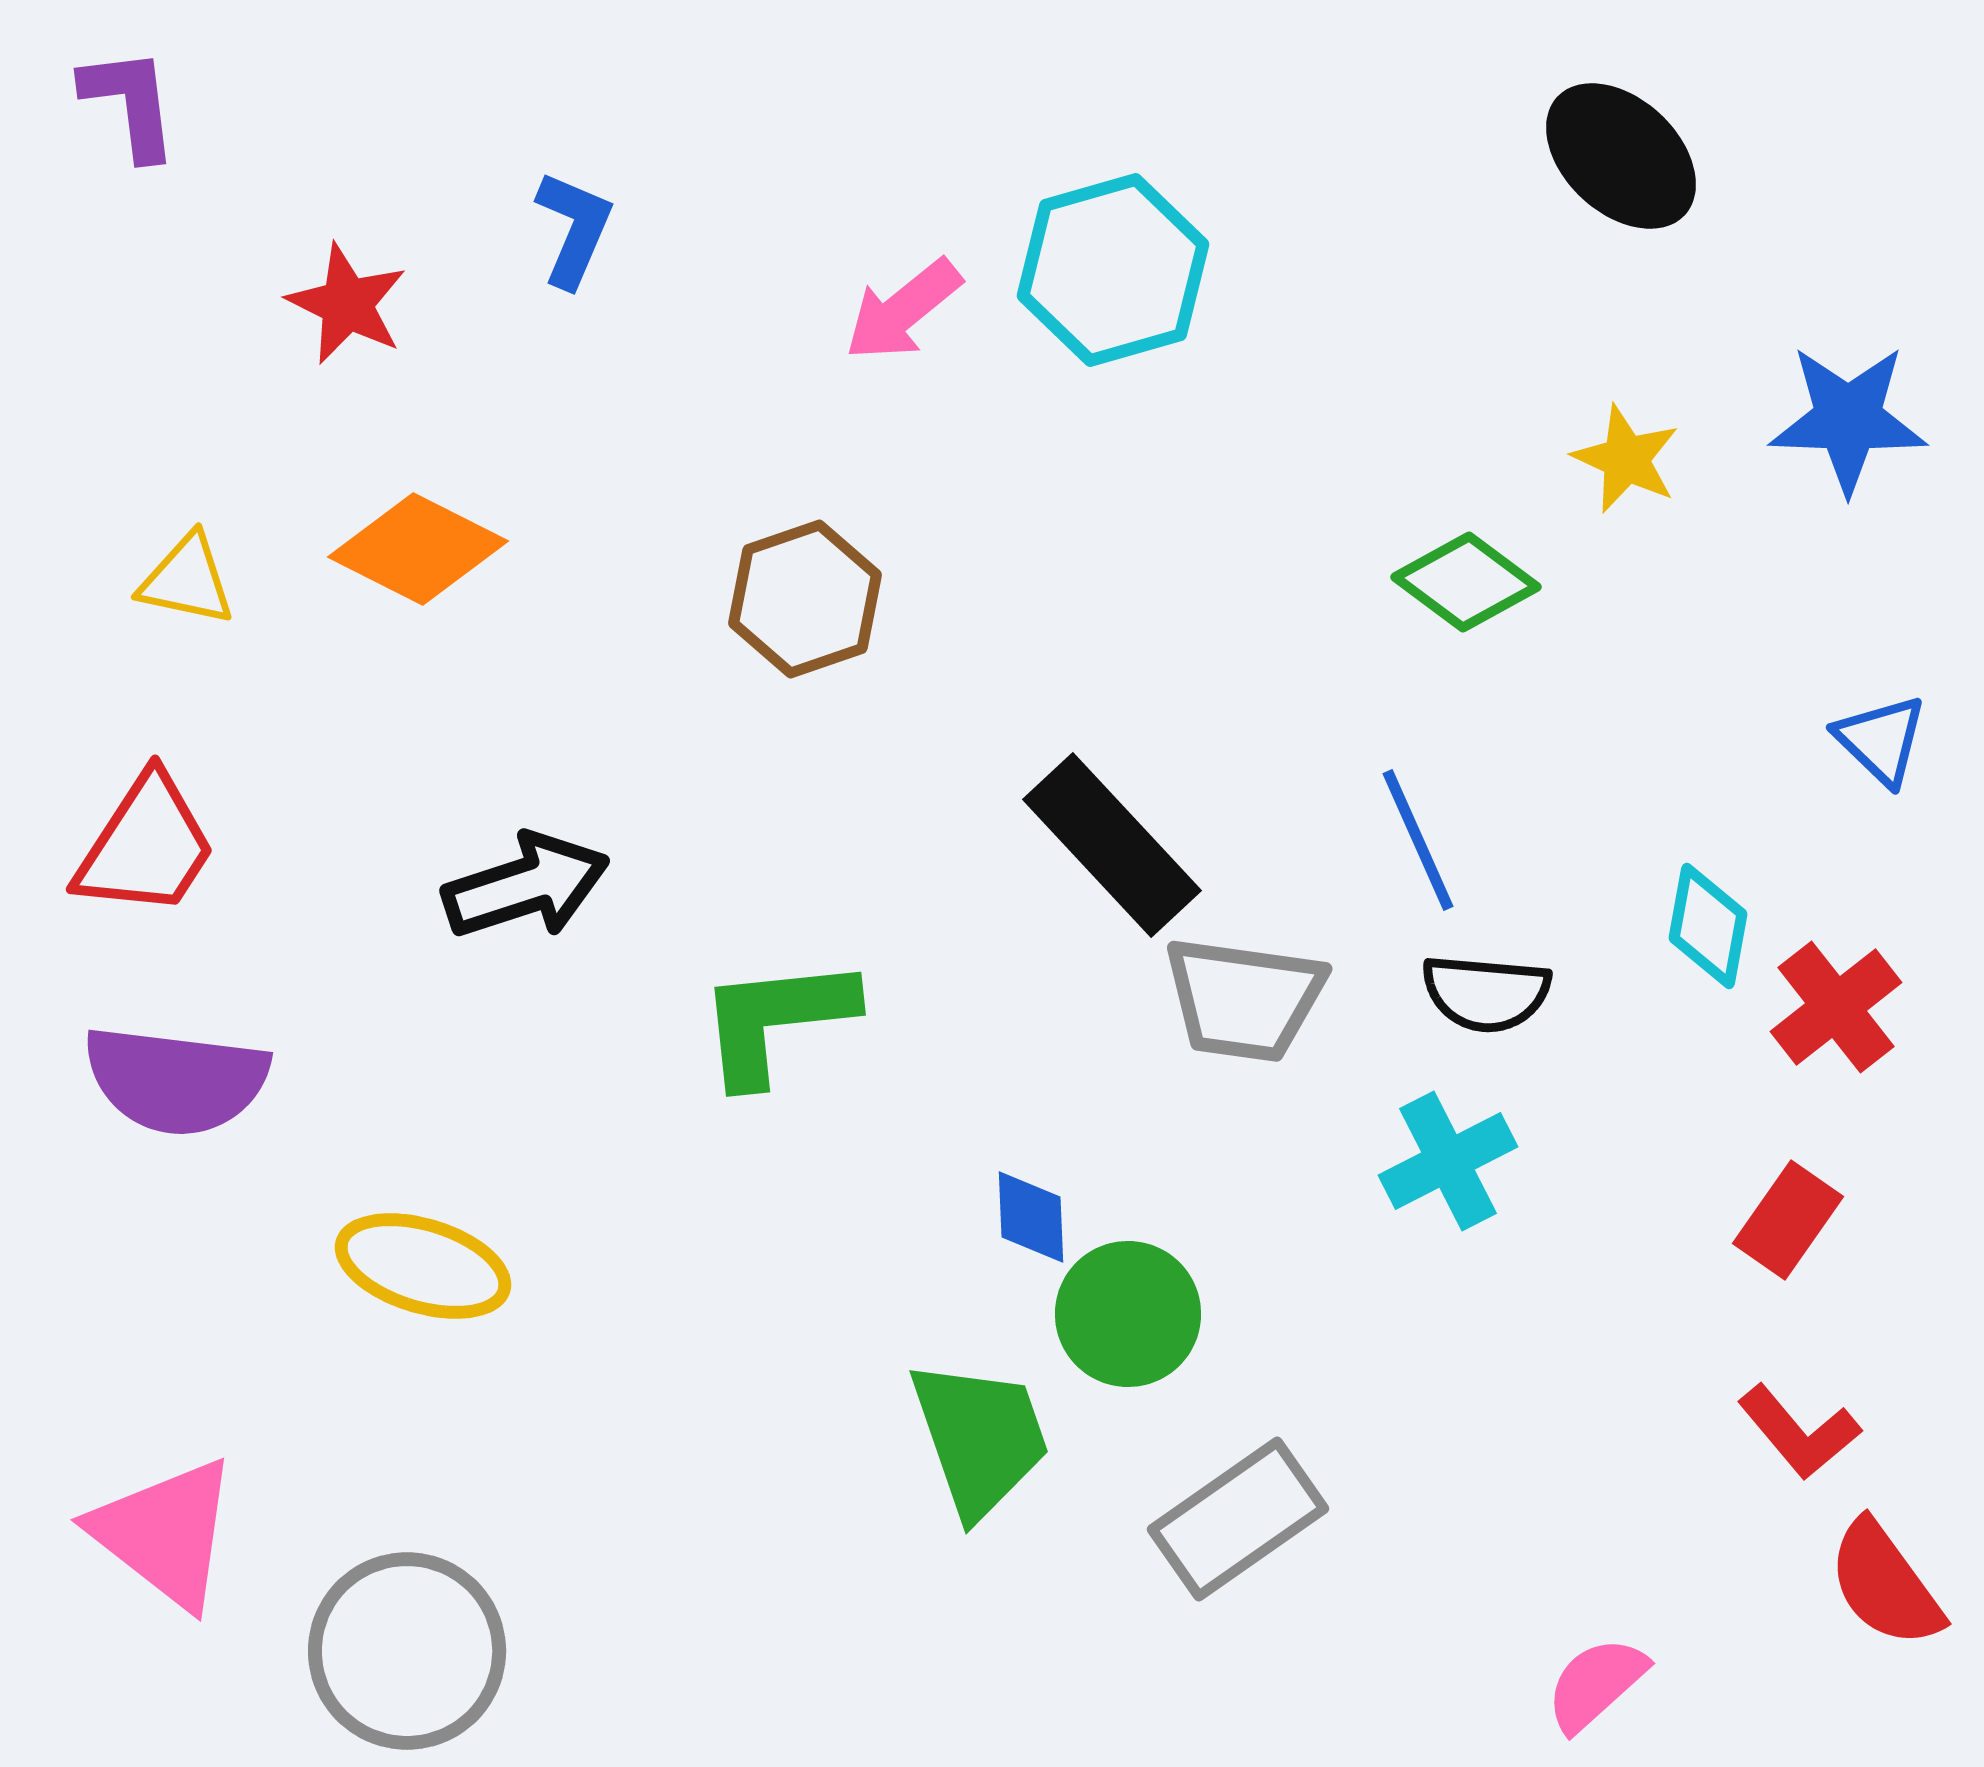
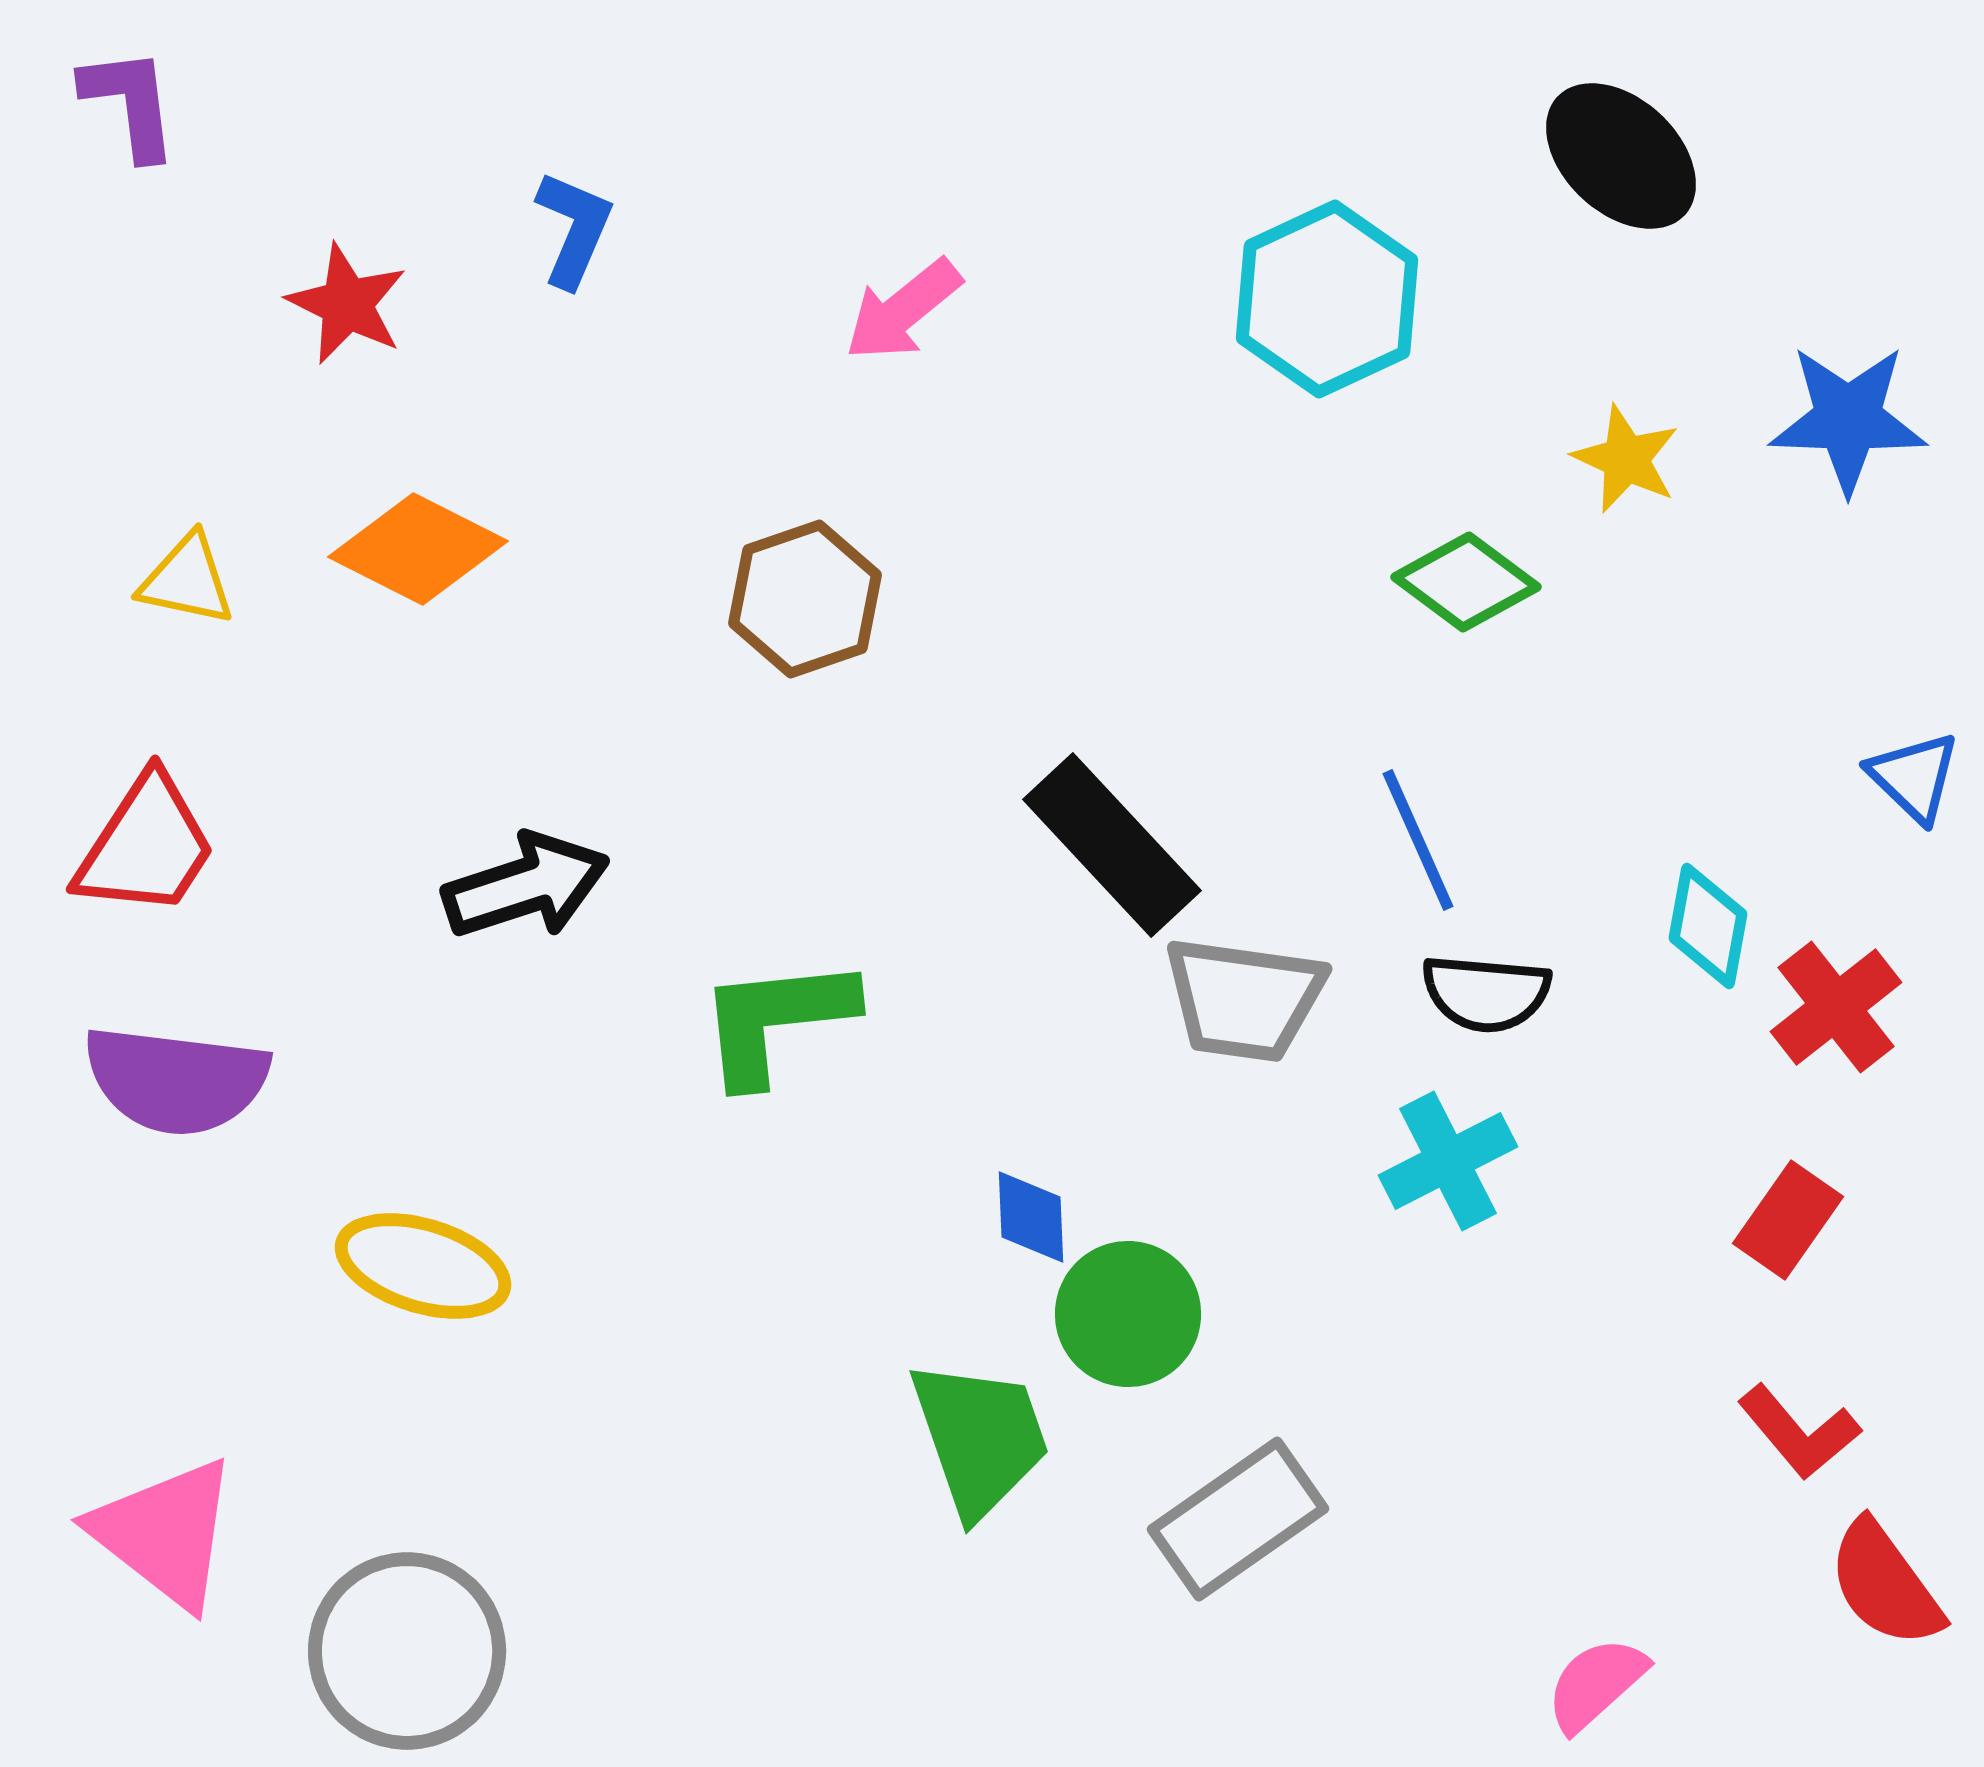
cyan hexagon: moved 214 px right, 29 px down; rotated 9 degrees counterclockwise
blue triangle: moved 33 px right, 37 px down
